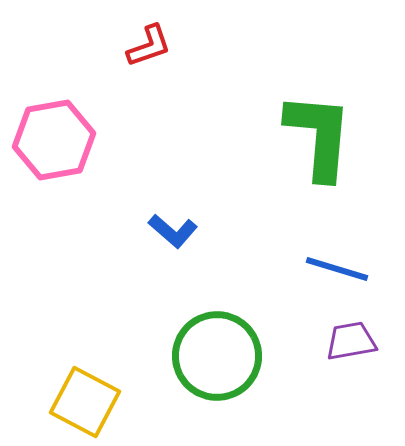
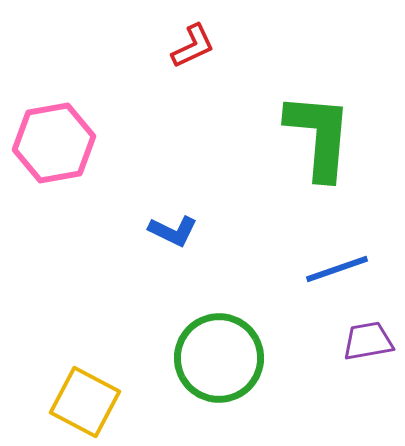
red L-shape: moved 44 px right; rotated 6 degrees counterclockwise
pink hexagon: moved 3 px down
blue L-shape: rotated 15 degrees counterclockwise
blue line: rotated 36 degrees counterclockwise
purple trapezoid: moved 17 px right
green circle: moved 2 px right, 2 px down
